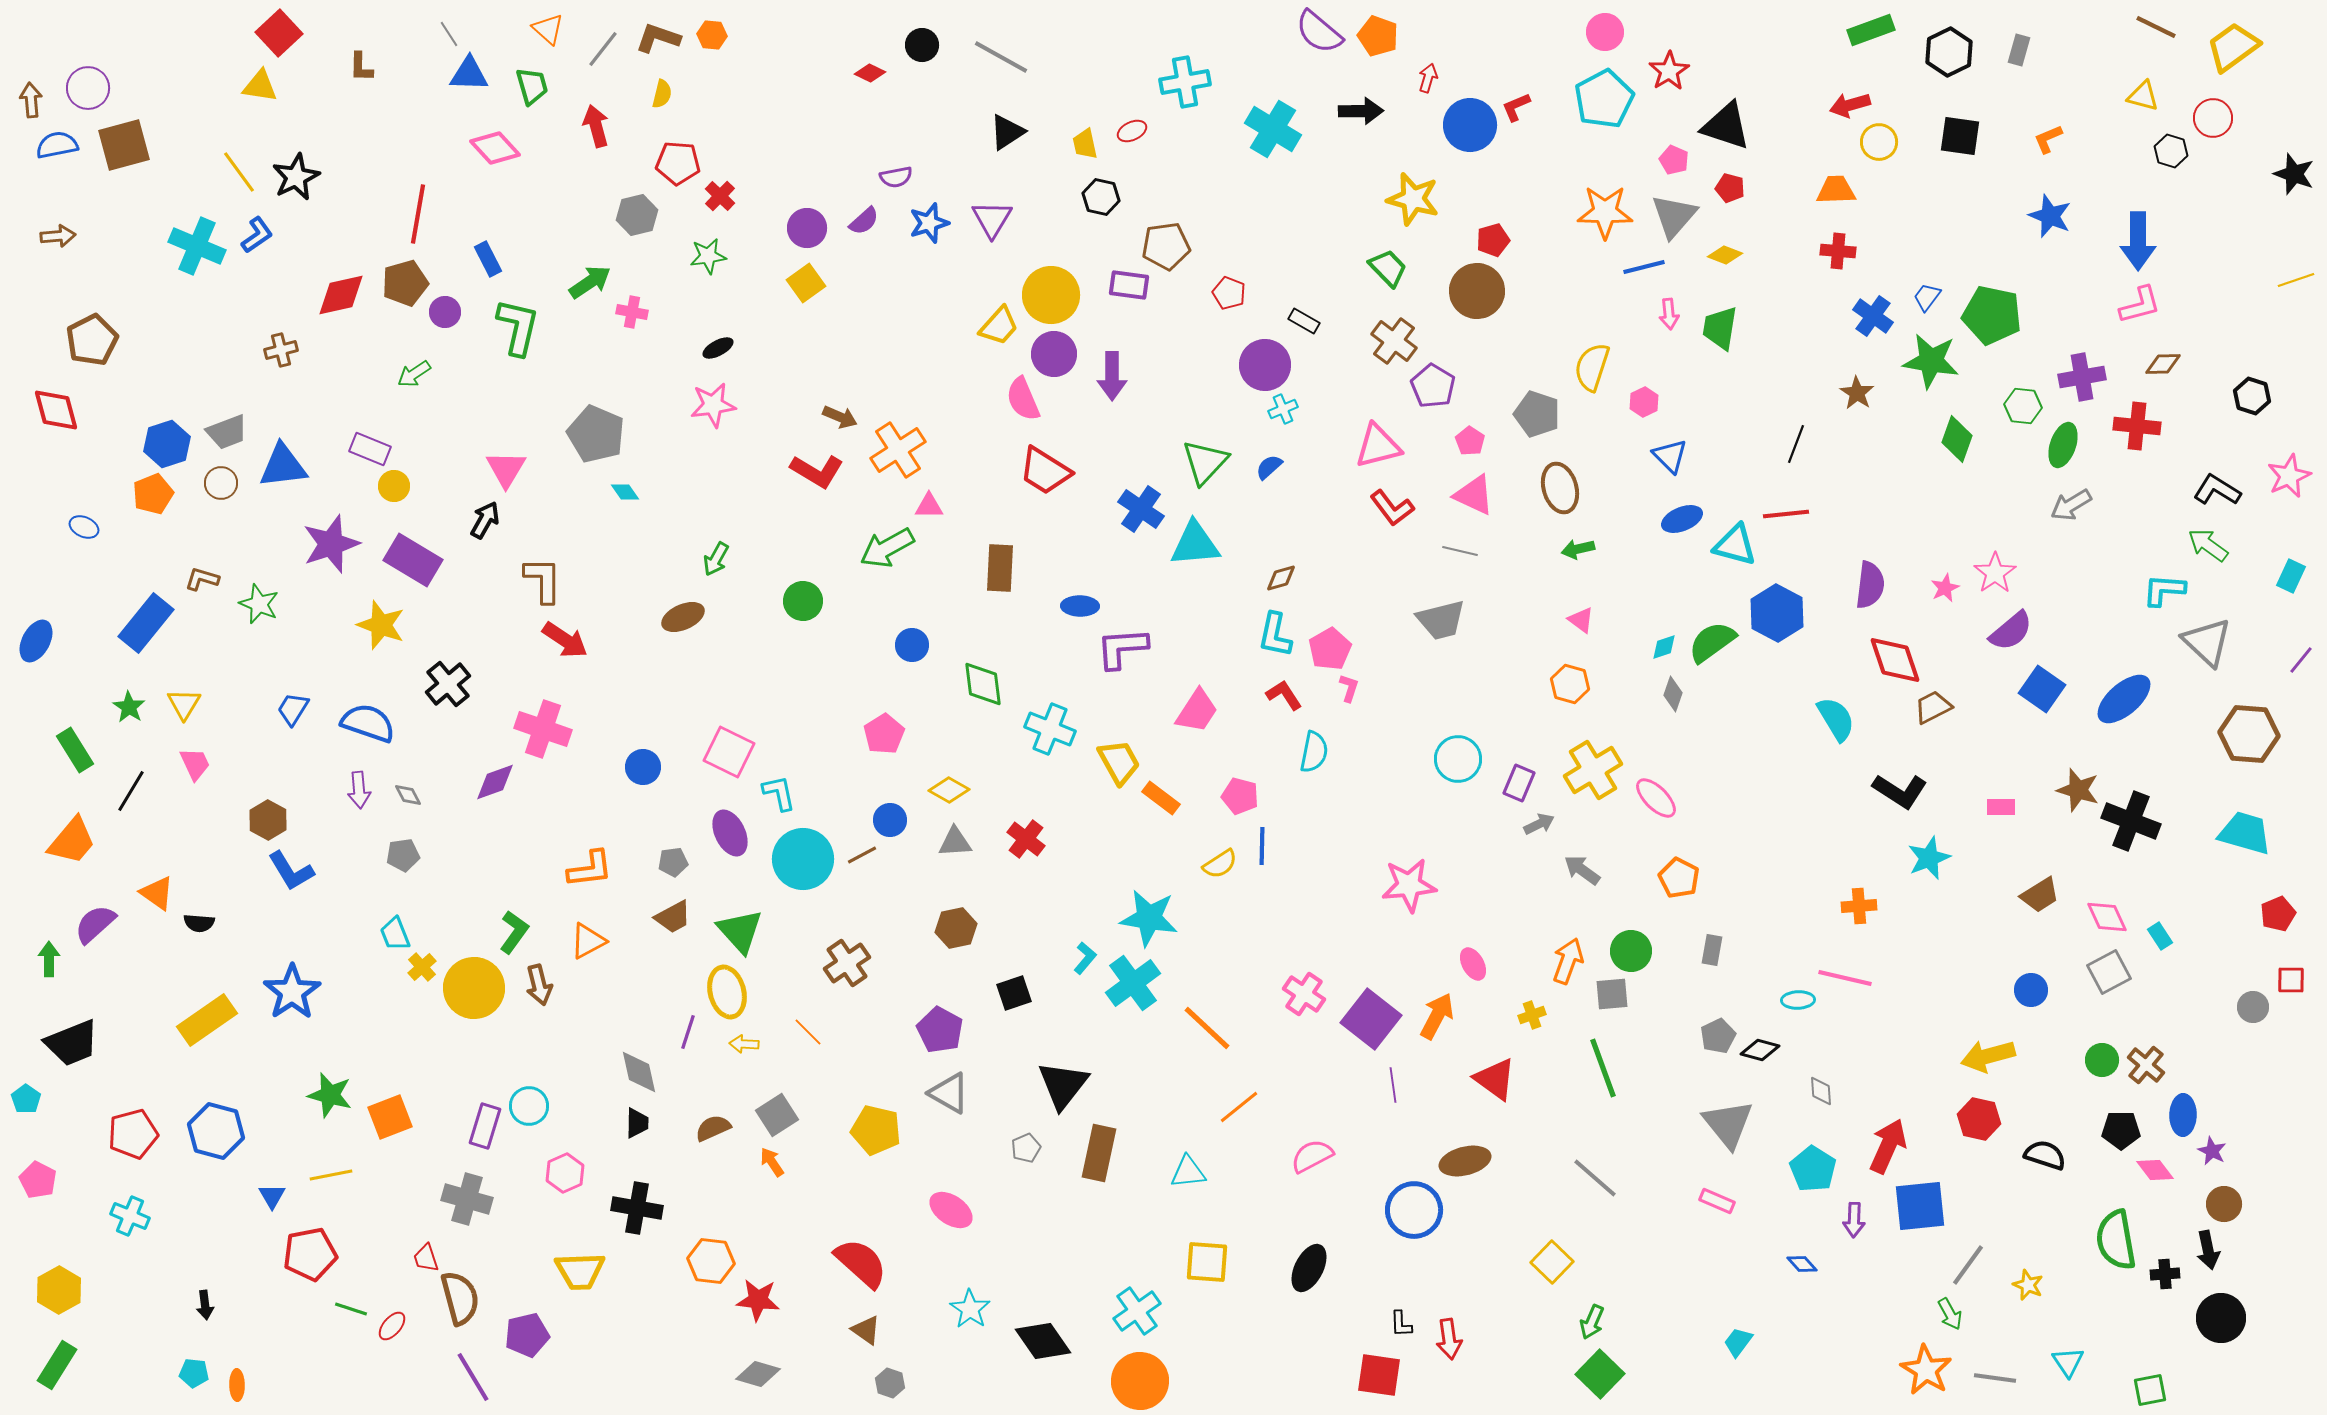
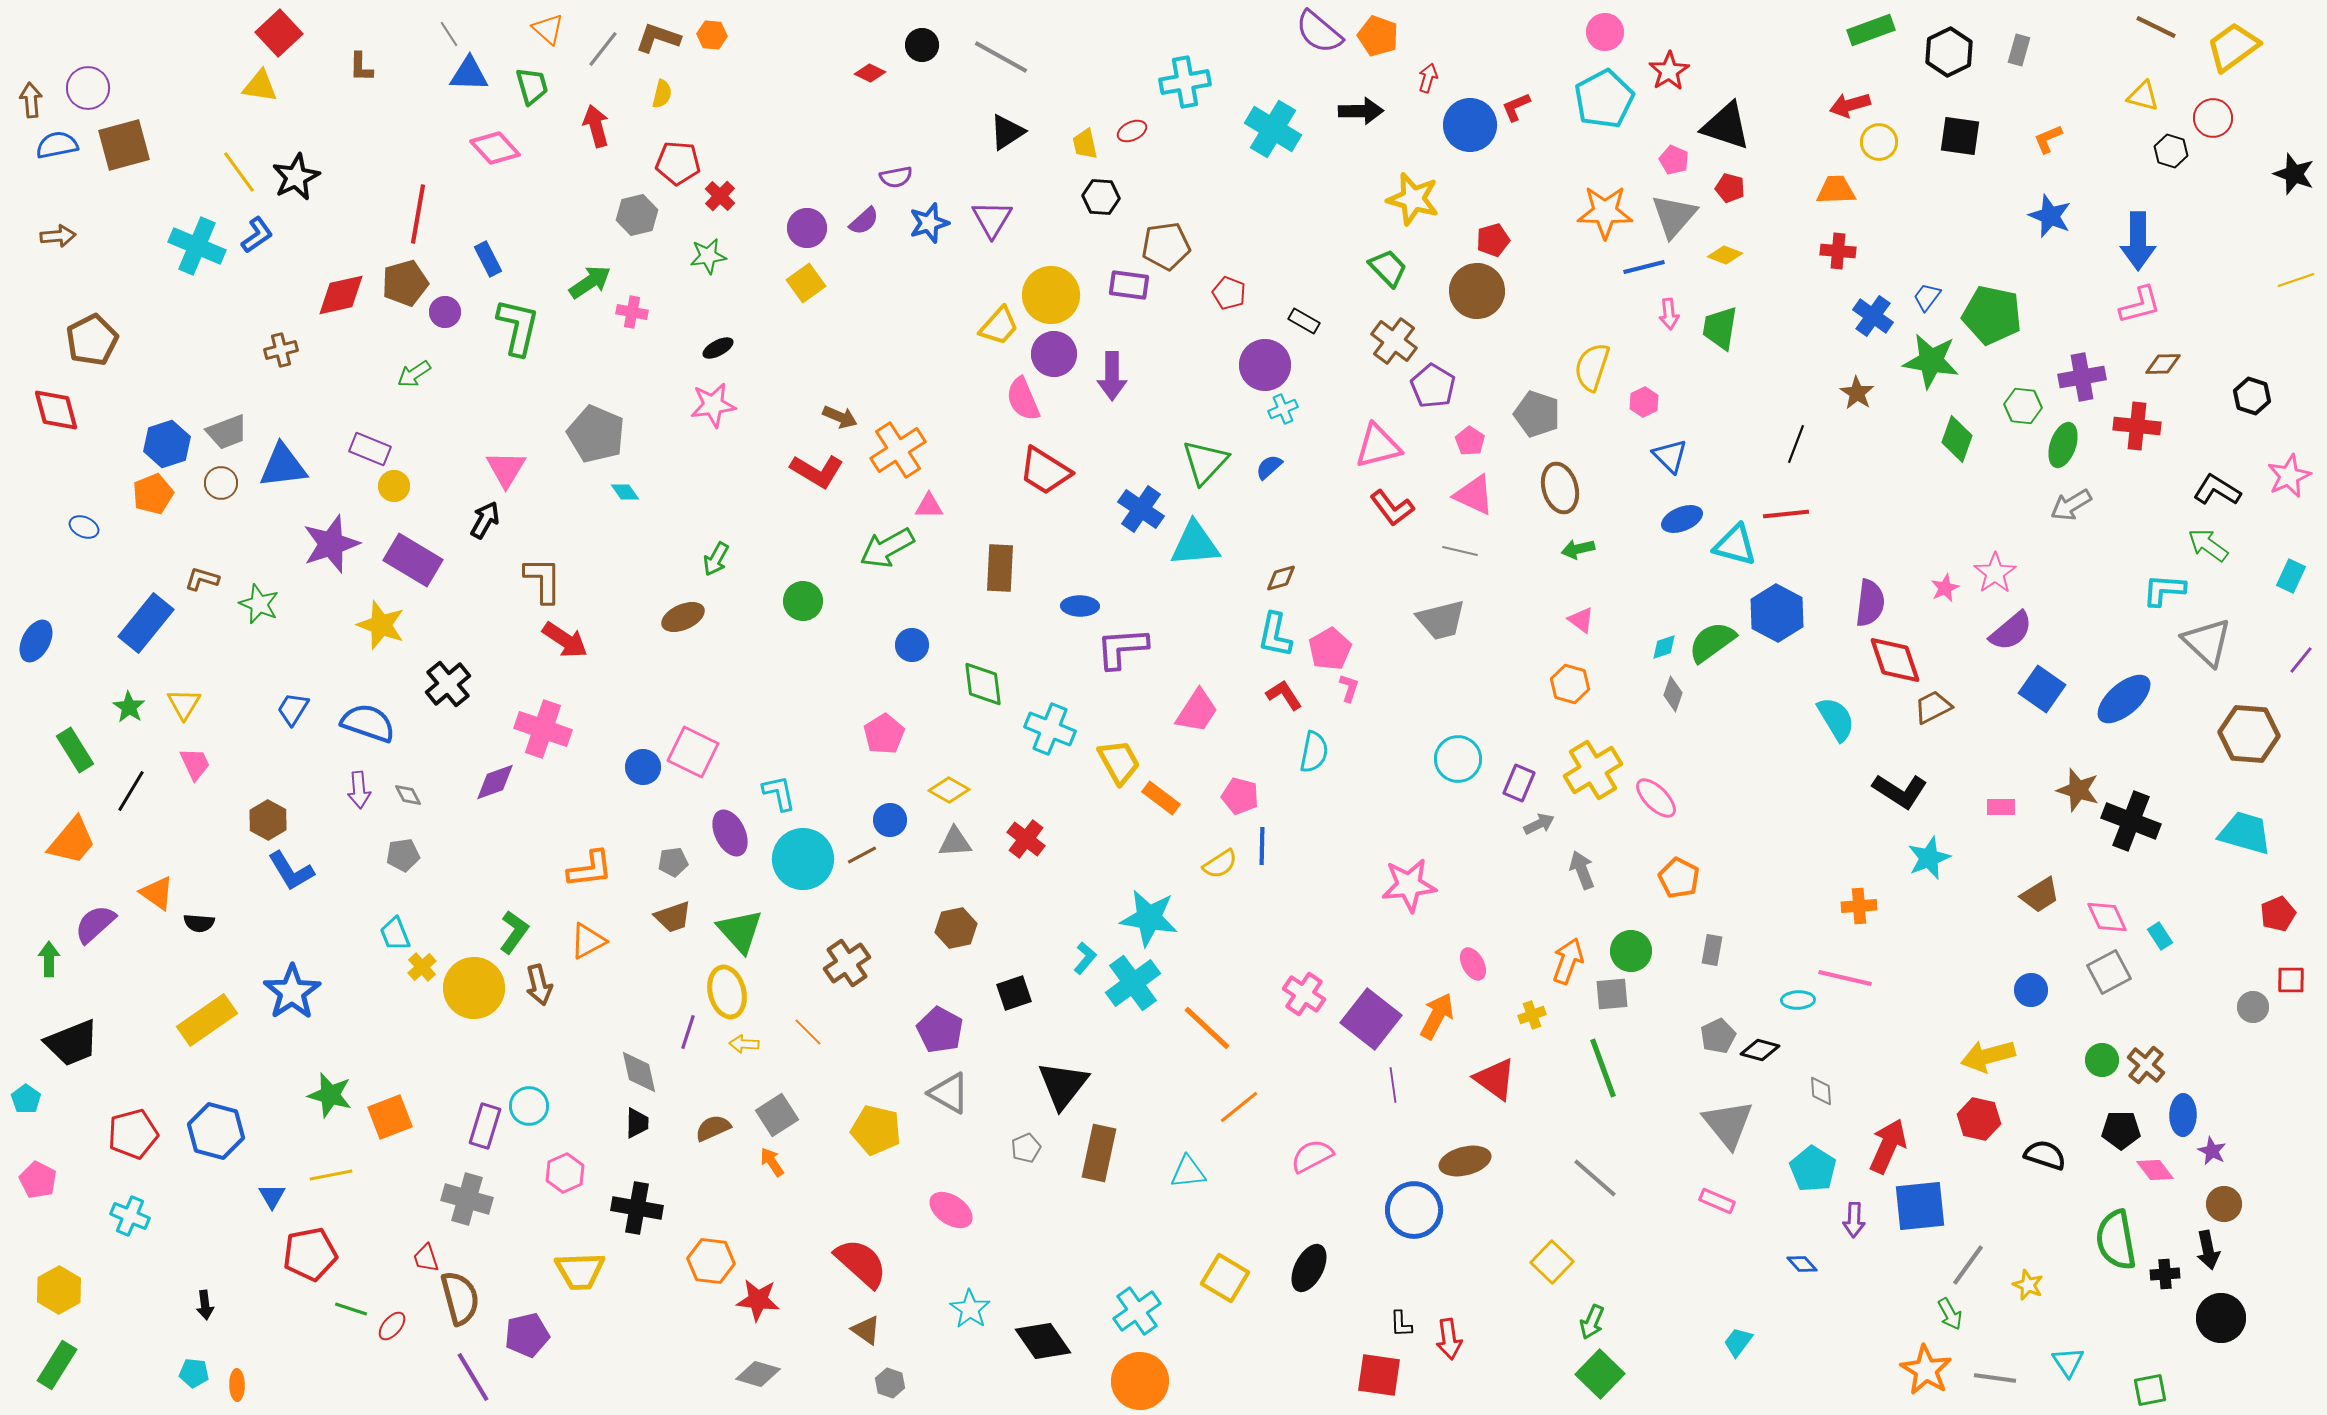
black hexagon at (1101, 197): rotated 9 degrees counterclockwise
purple semicircle at (1870, 585): moved 18 px down
pink square at (729, 752): moved 36 px left
gray arrow at (1582, 870): rotated 33 degrees clockwise
brown trapezoid at (673, 917): rotated 9 degrees clockwise
yellow square at (1207, 1262): moved 18 px right, 16 px down; rotated 27 degrees clockwise
